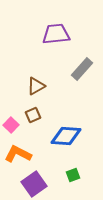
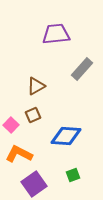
orange L-shape: moved 1 px right
